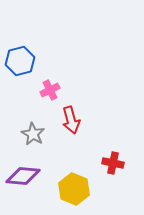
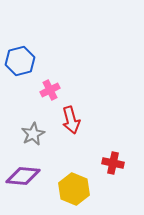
gray star: rotated 15 degrees clockwise
